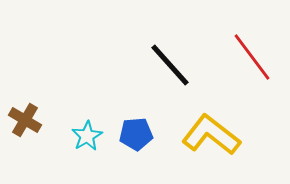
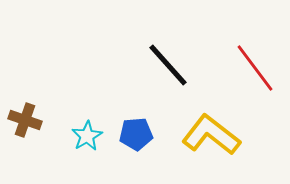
red line: moved 3 px right, 11 px down
black line: moved 2 px left
brown cross: rotated 12 degrees counterclockwise
